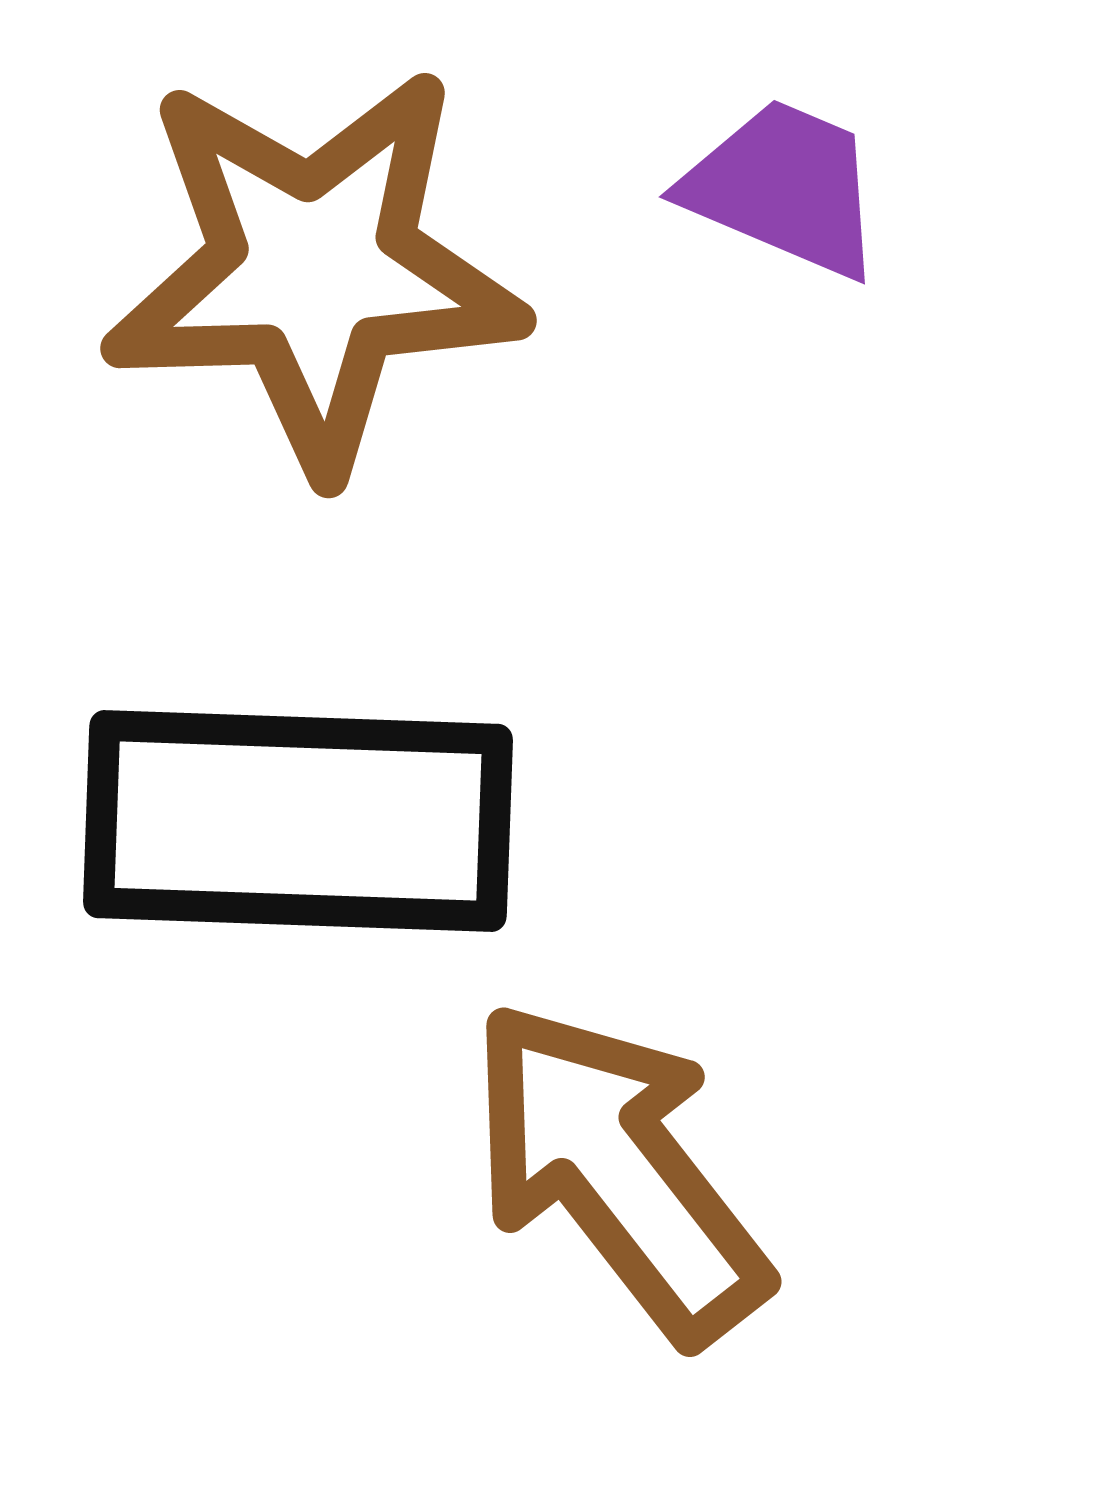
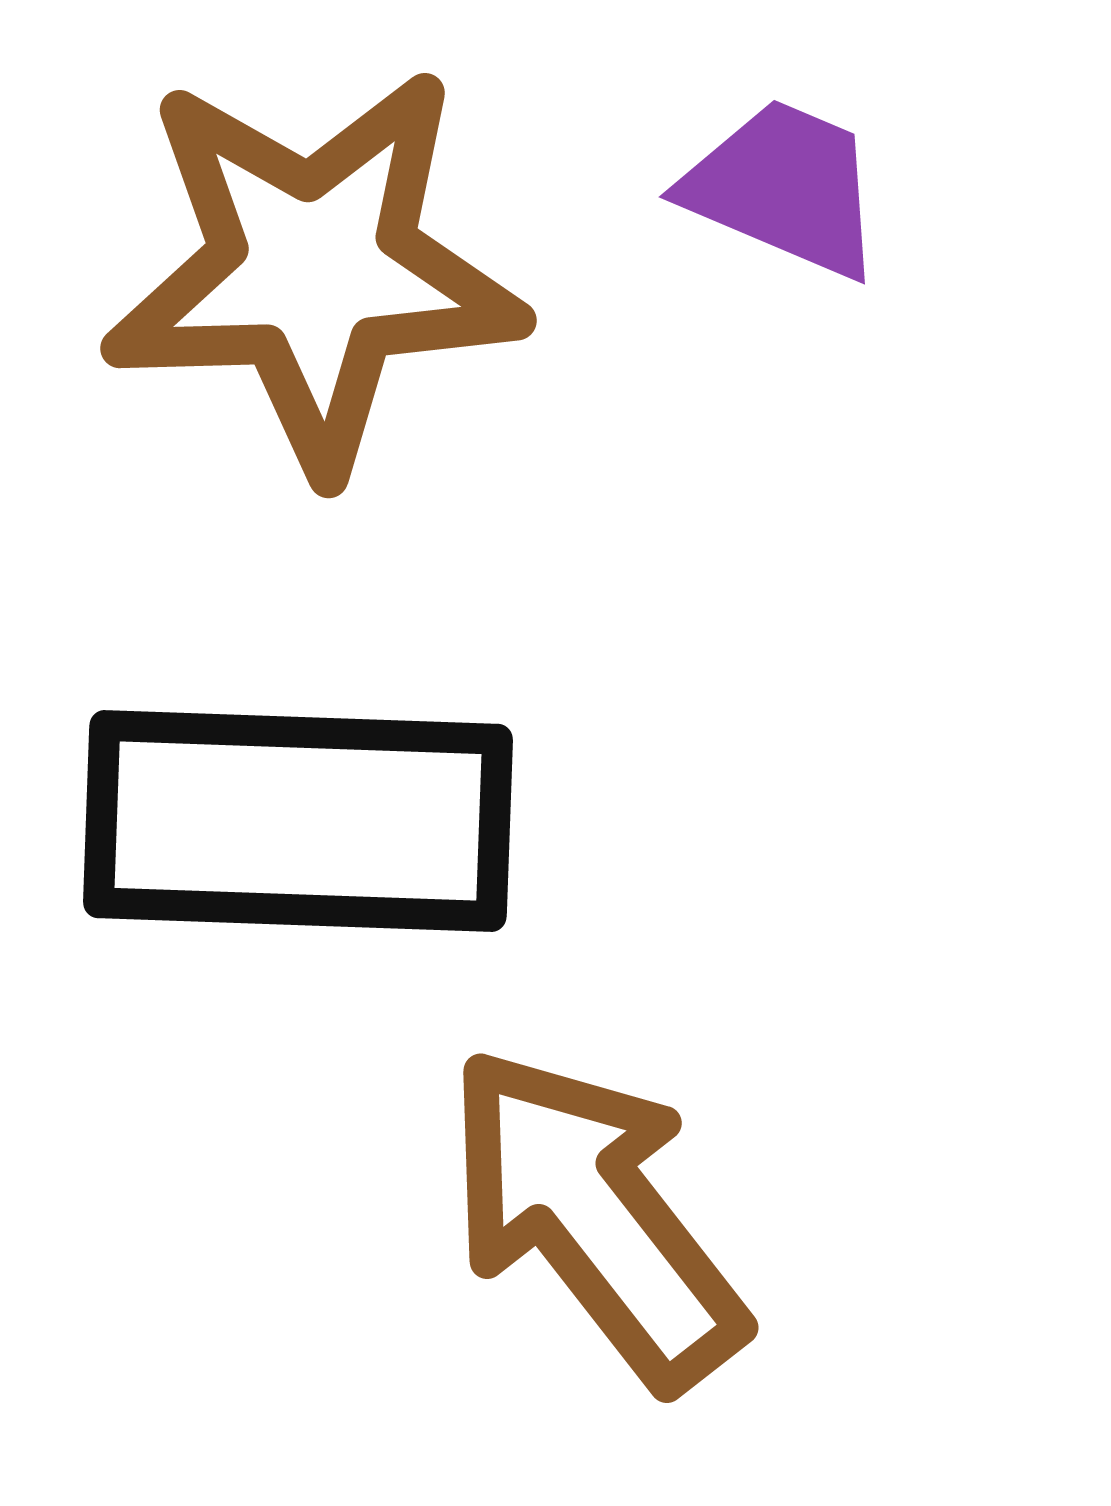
brown arrow: moved 23 px left, 46 px down
